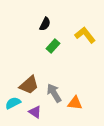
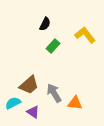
purple triangle: moved 2 px left
